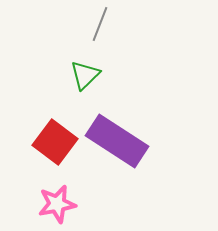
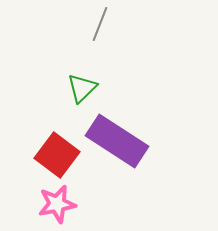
green triangle: moved 3 px left, 13 px down
red square: moved 2 px right, 13 px down
